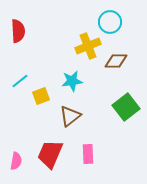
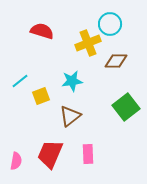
cyan circle: moved 2 px down
red semicircle: moved 24 px right; rotated 70 degrees counterclockwise
yellow cross: moved 3 px up
